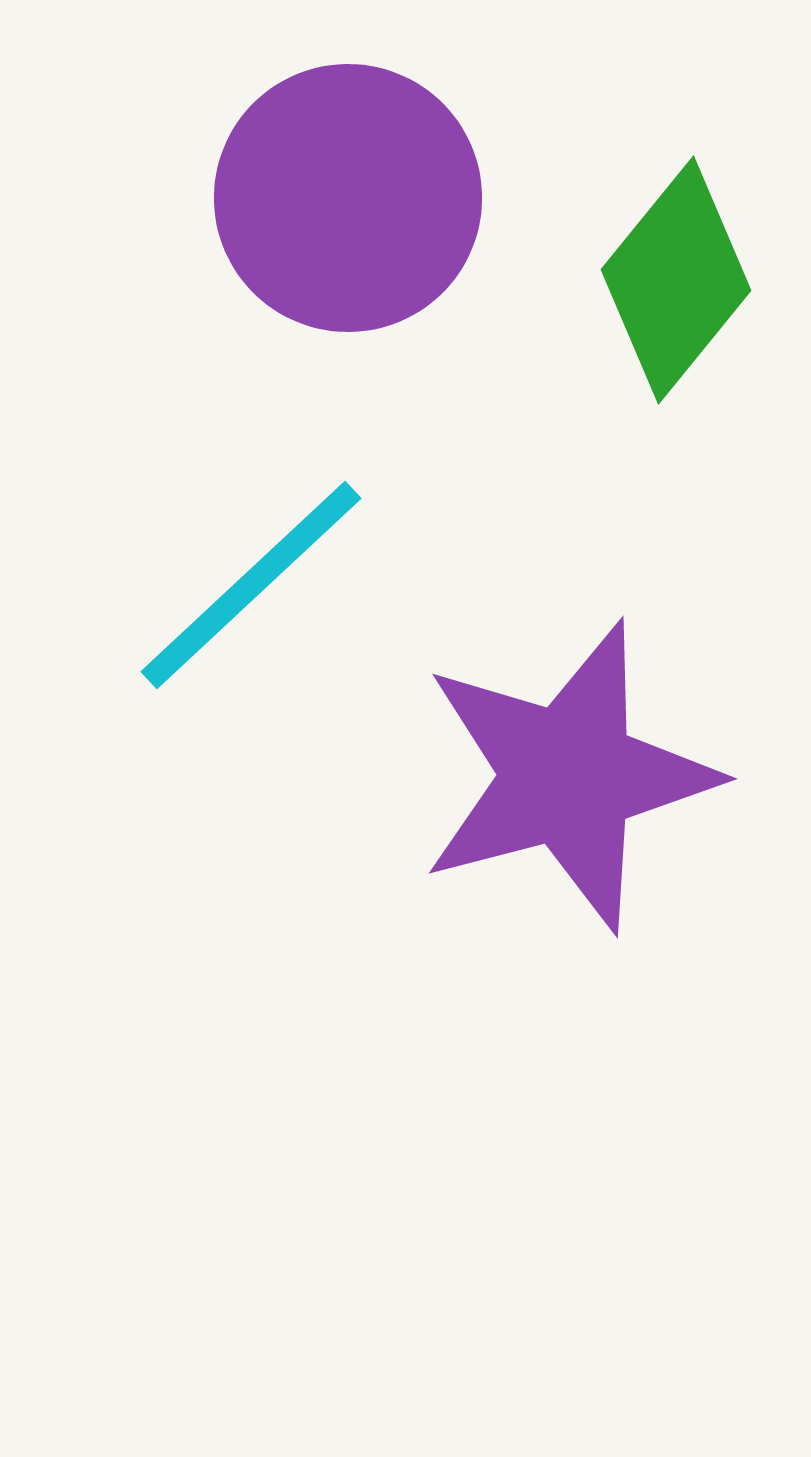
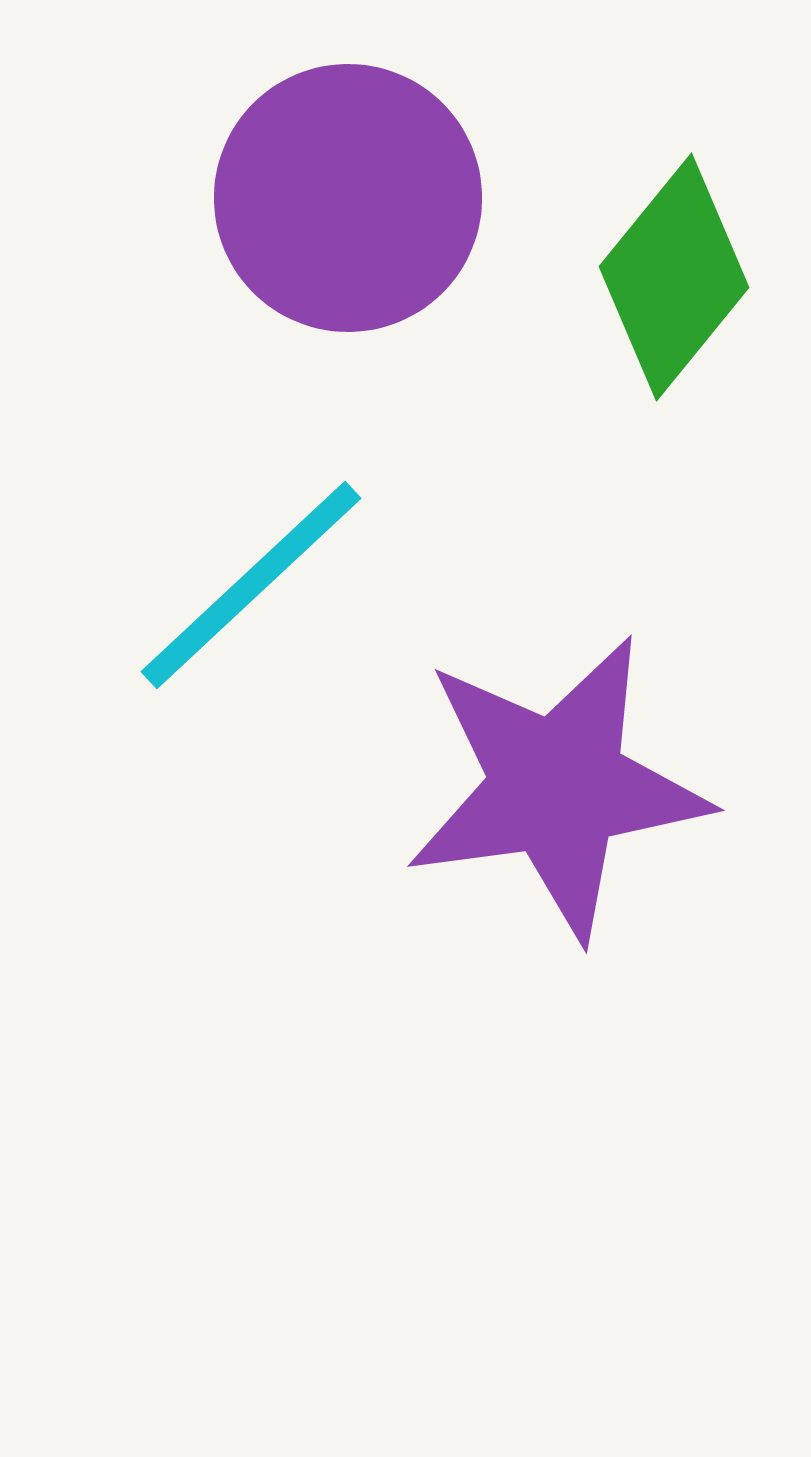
green diamond: moved 2 px left, 3 px up
purple star: moved 11 px left, 11 px down; rotated 7 degrees clockwise
